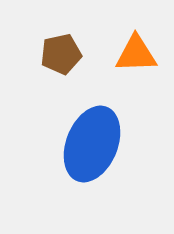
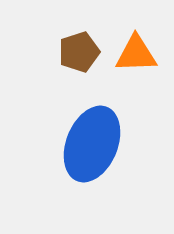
brown pentagon: moved 18 px right, 2 px up; rotated 6 degrees counterclockwise
